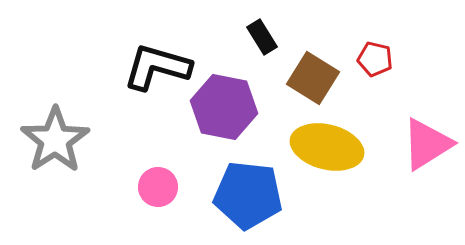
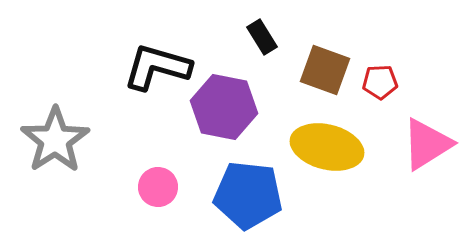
red pentagon: moved 5 px right, 23 px down; rotated 16 degrees counterclockwise
brown square: moved 12 px right, 8 px up; rotated 12 degrees counterclockwise
